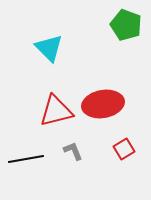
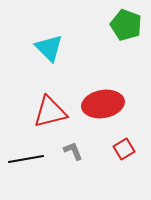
red triangle: moved 6 px left, 1 px down
